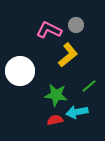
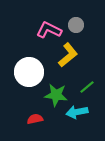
white circle: moved 9 px right, 1 px down
green line: moved 2 px left, 1 px down
red semicircle: moved 20 px left, 1 px up
